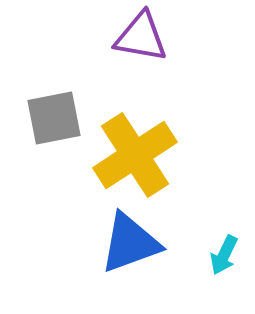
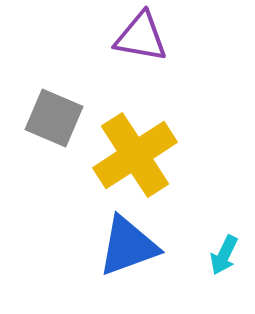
gray square: rotated 34 degrees clockwise
blue triangle: moved 2 px left, 3 px down
